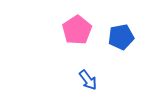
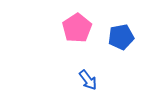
pink pentagon: moved 2 px up
